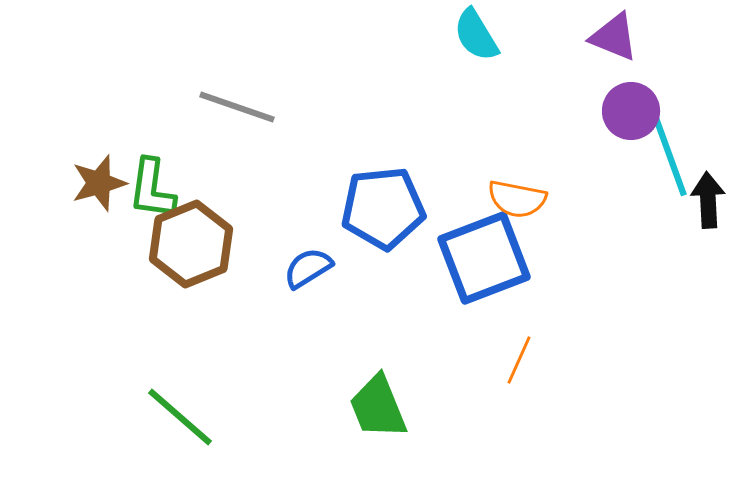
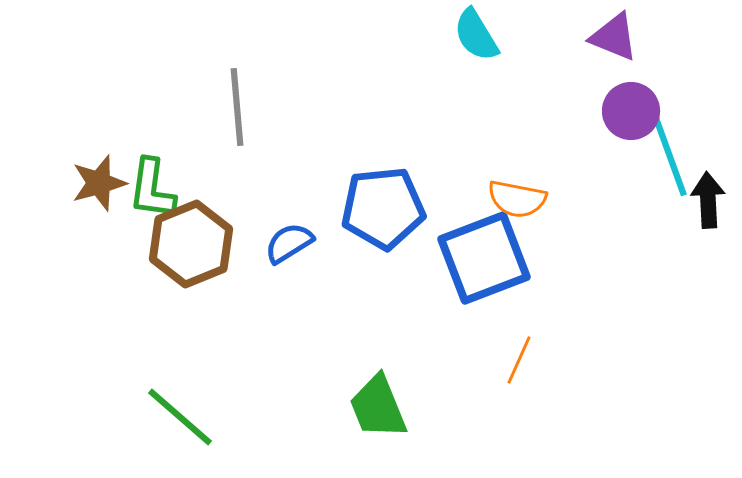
gray line: rotated 66 degrees clockwise
blue semicircle: moved 19 px left, 25 px up
